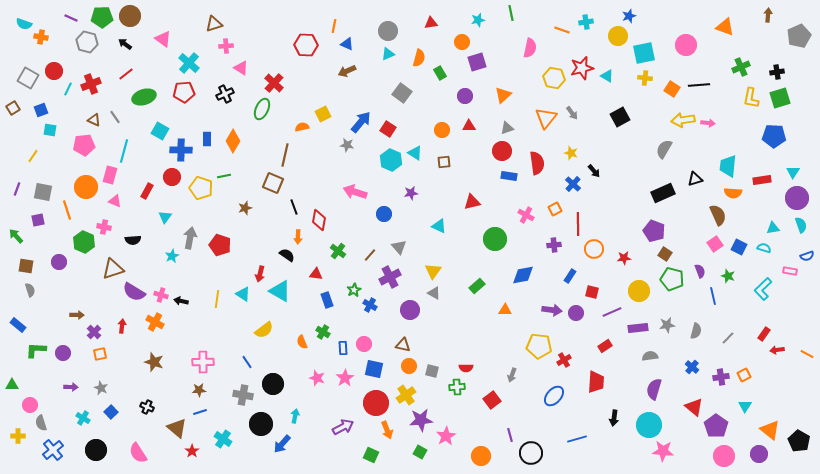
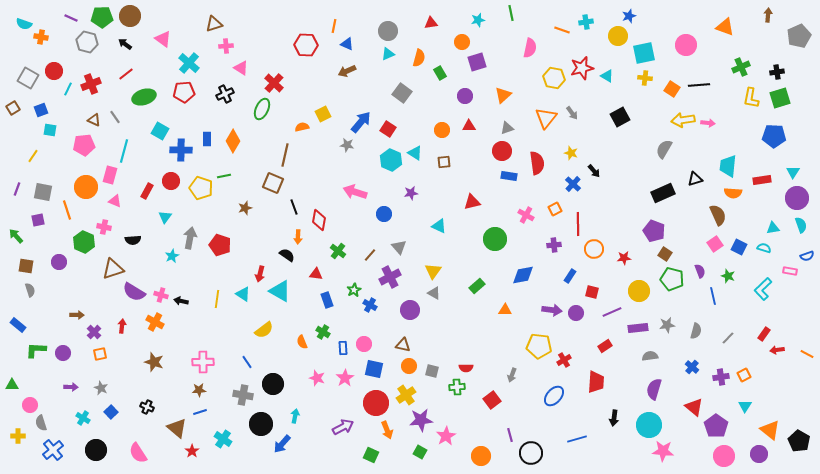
red circle at (172, 177): moved 1 px left, 4 px down
